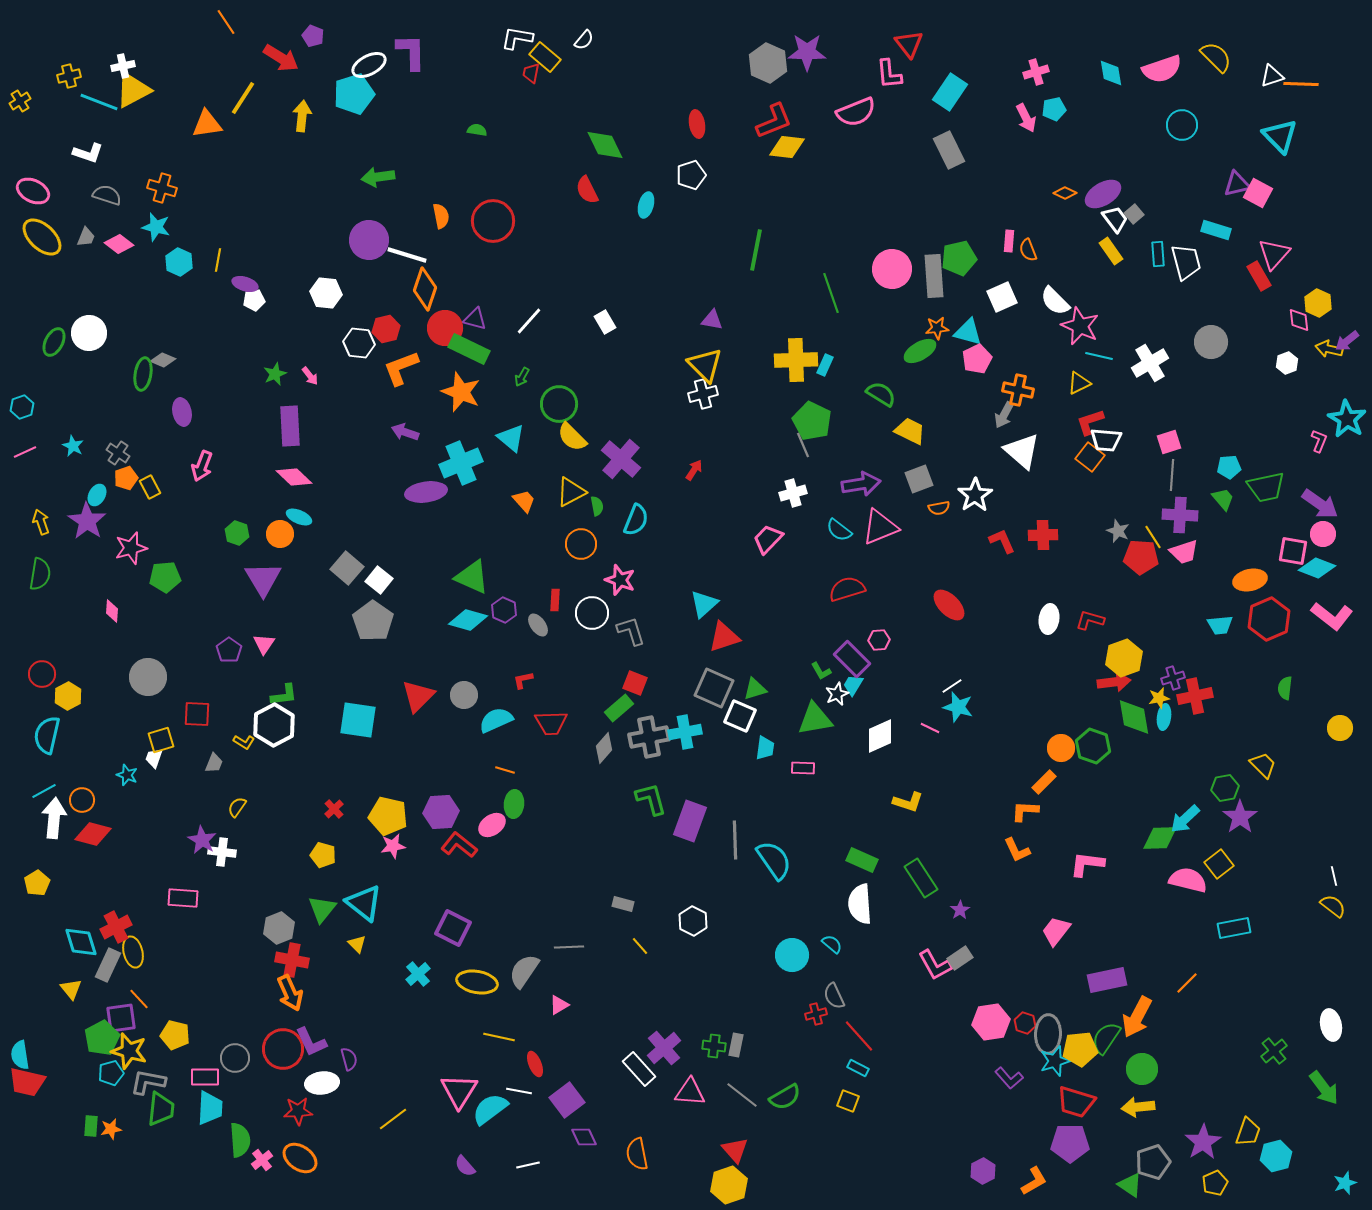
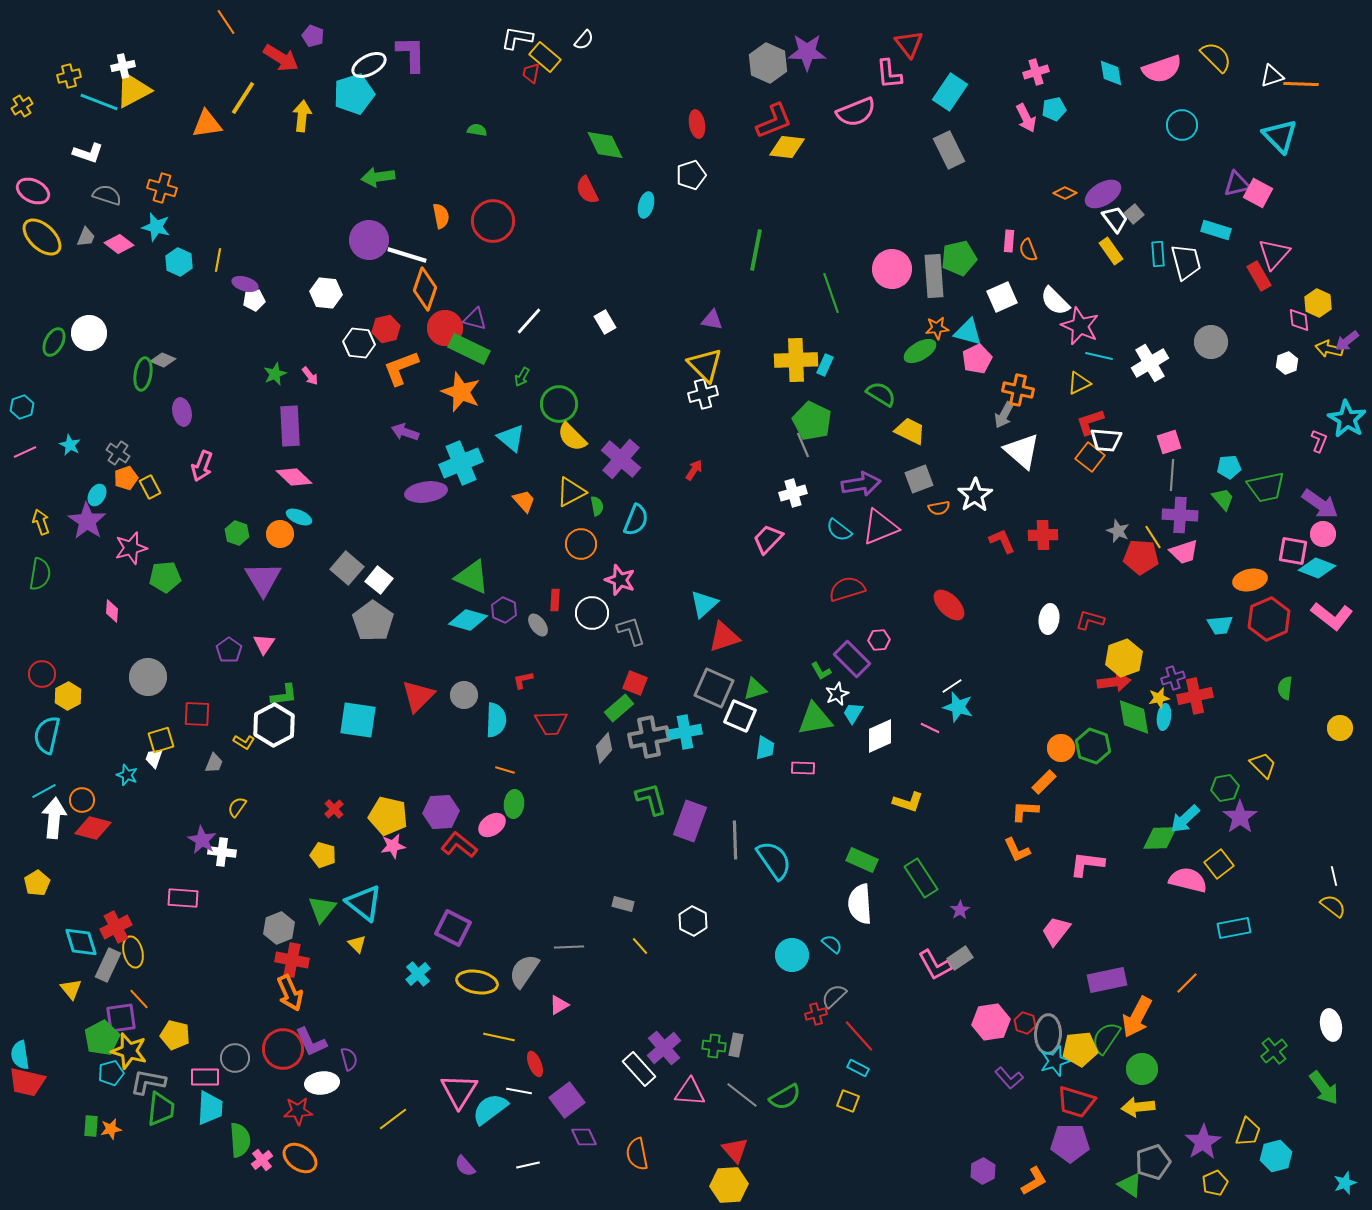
purple L-shape at (411, 52): moved 2 px down
yellow cross at (20, 101): moved 2 px right, 5 px down
cyan star at (73, 446): moved 3 px left, 1 px up
cyan trapezoid at (853, 685): moved 28 px down
cyan semicircle at (496, 720): rotated 116 degrees clockwise
red diamond at (93, 834): moved 6 px up
gray semicircle at (834, 996): rotated 72 degrees clockwise
yellow hexagon at (729, 1185): rotated 15 degrees clockwise
